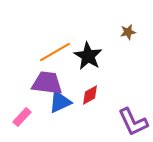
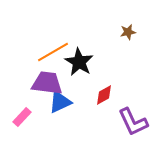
orange line: moved 2 px left
black star: moved 9 px left, 6 px down
red diamond: moved 14 px right
